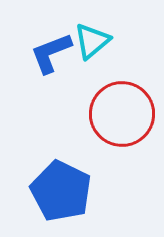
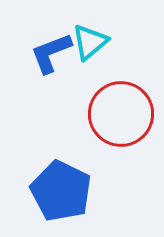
cyan triangle: moved 2 px left, 1 px down
red circle: moved 1 px left
